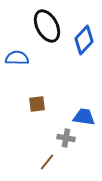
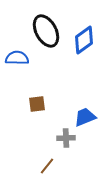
black ellipse: moved 1 px left, 5 px down
blue diamond: rotated 12 degrees clockwise
blue trapezoid: moved 1 px right; rotated 30 degrees counterclockwise
gray cross: rotated 12 degrees counterclockwise
brown line: moved 4 px down
